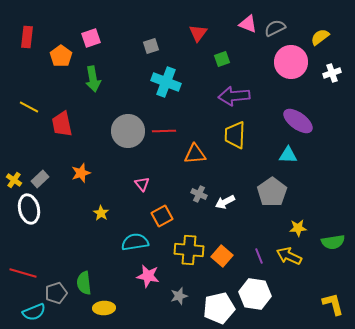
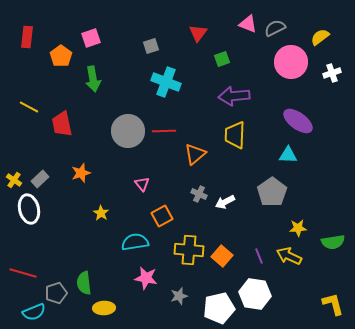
orange triangle at (195, 154): rotated 35 degrees counterclockwise
pink star at (148, 276): moved 2 px left, 2 px down
